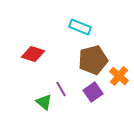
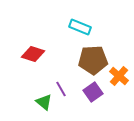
brown pentagon: rotated 12 degrees clockwise
